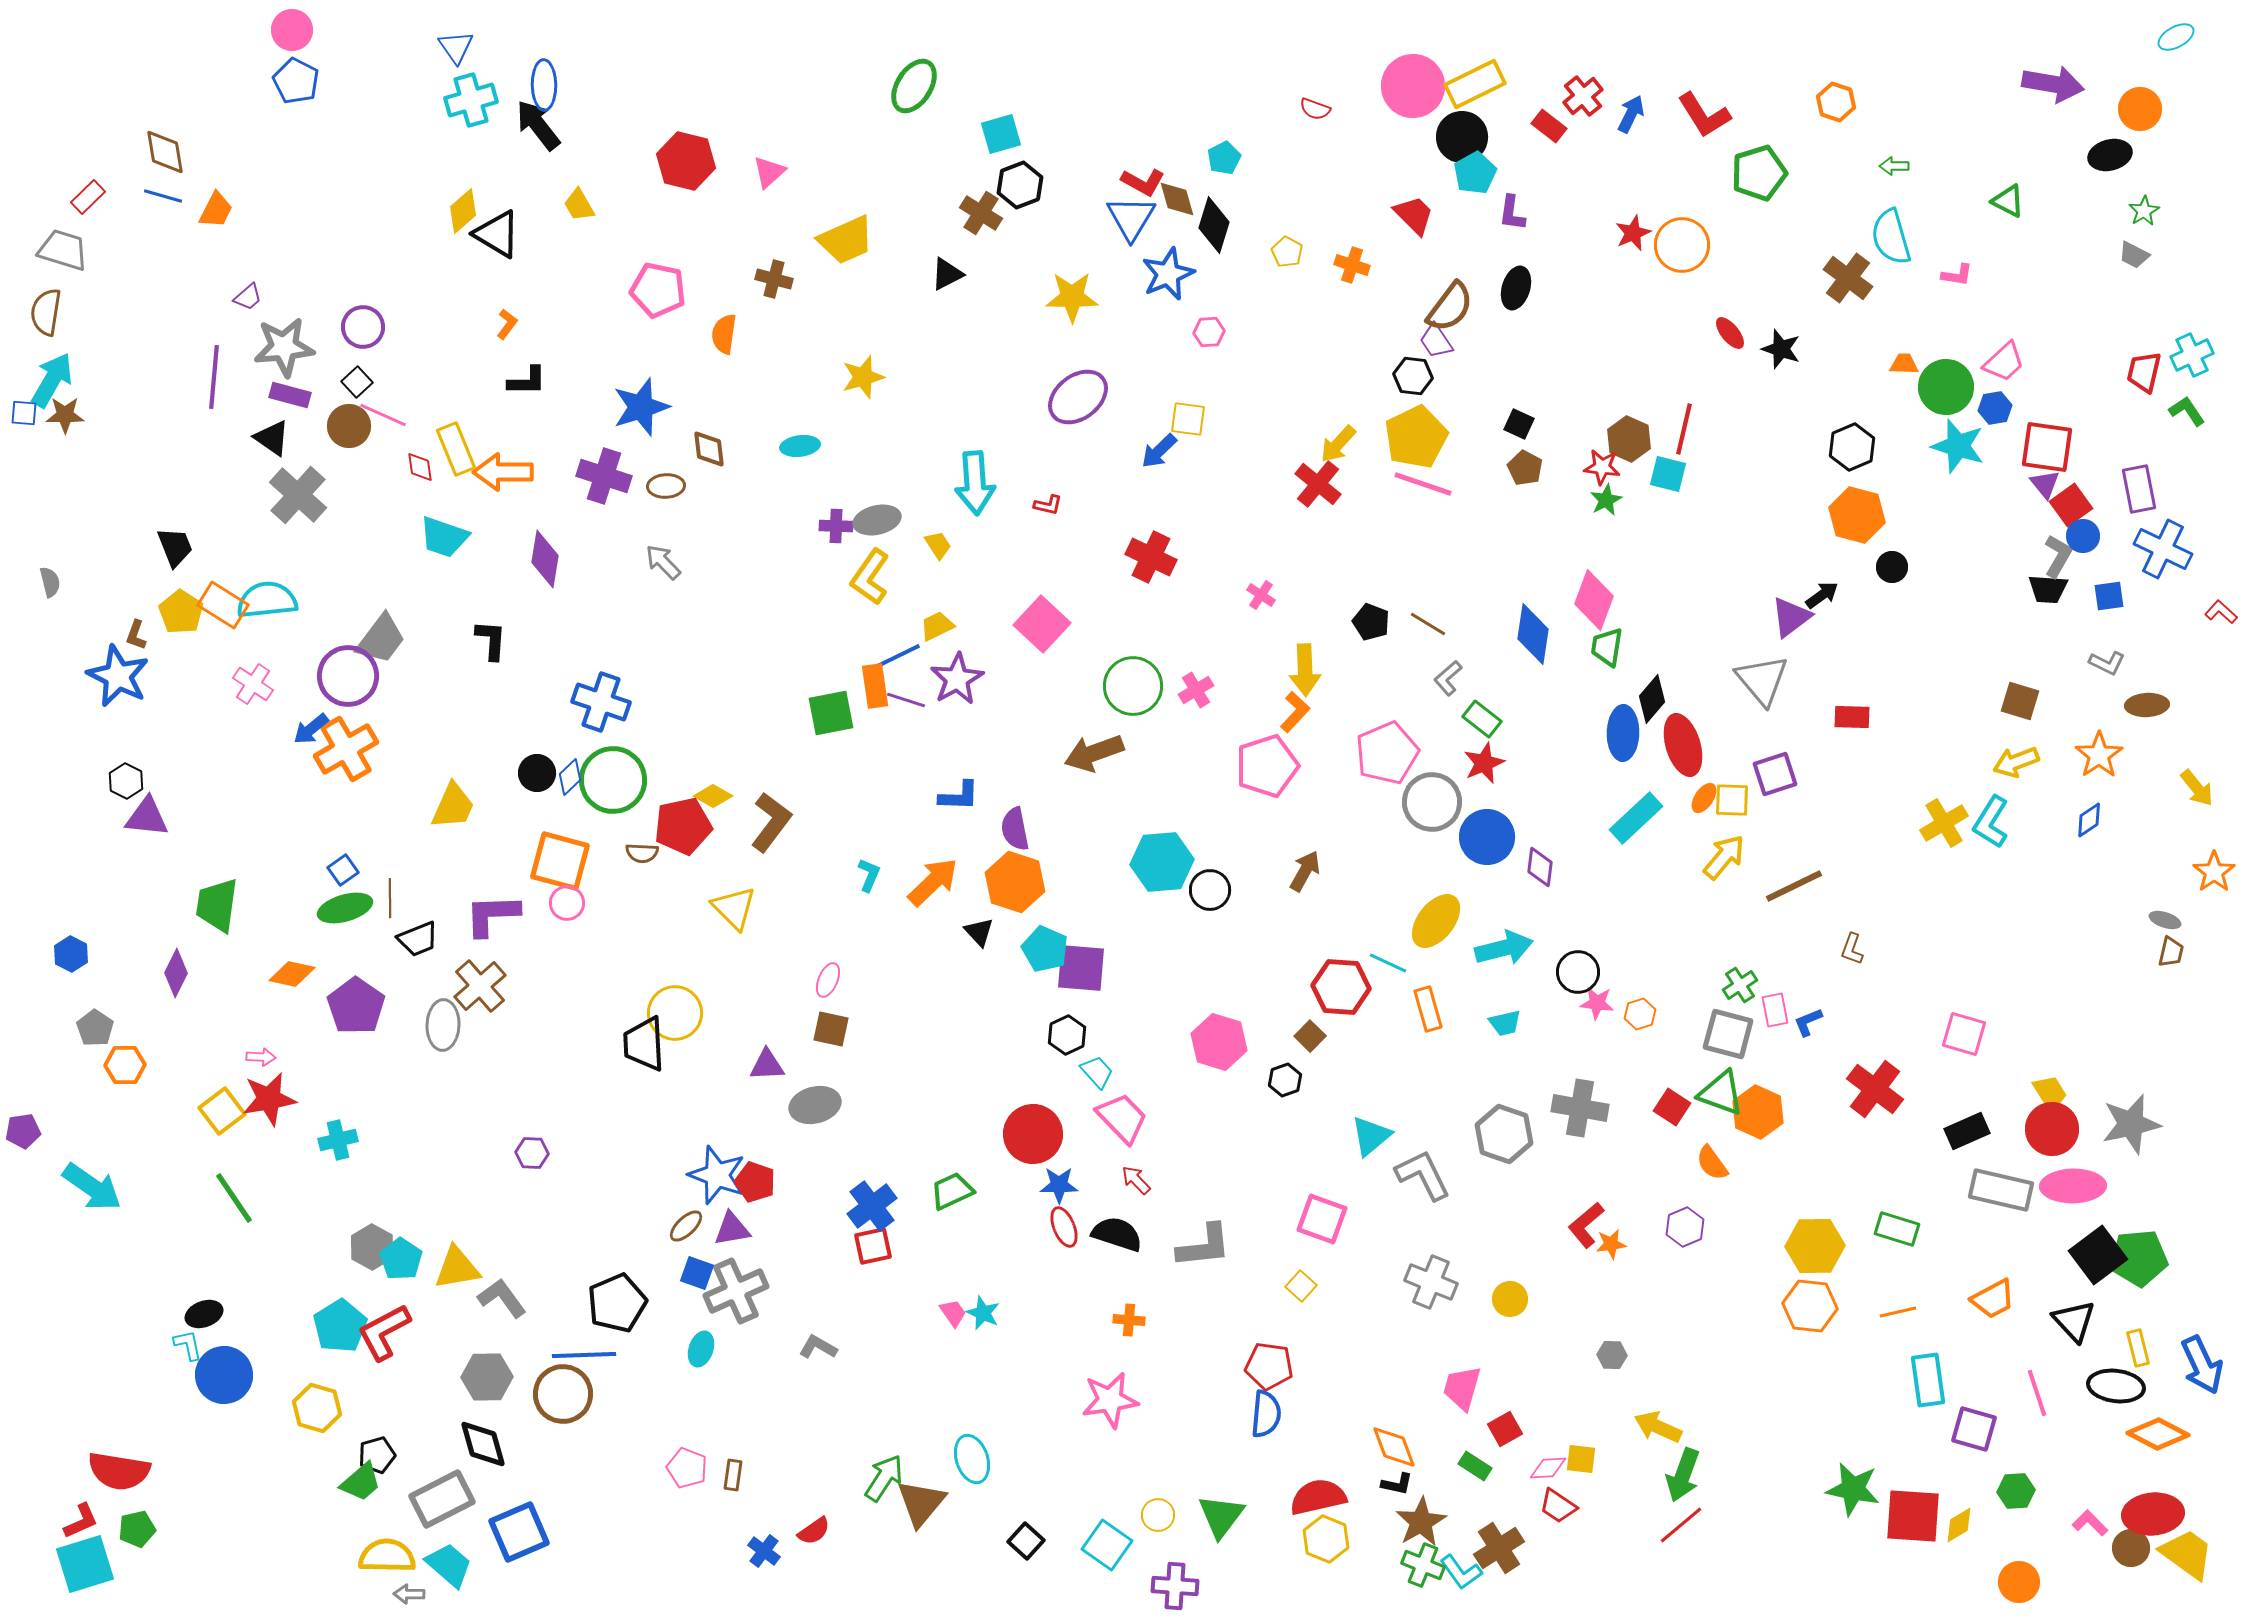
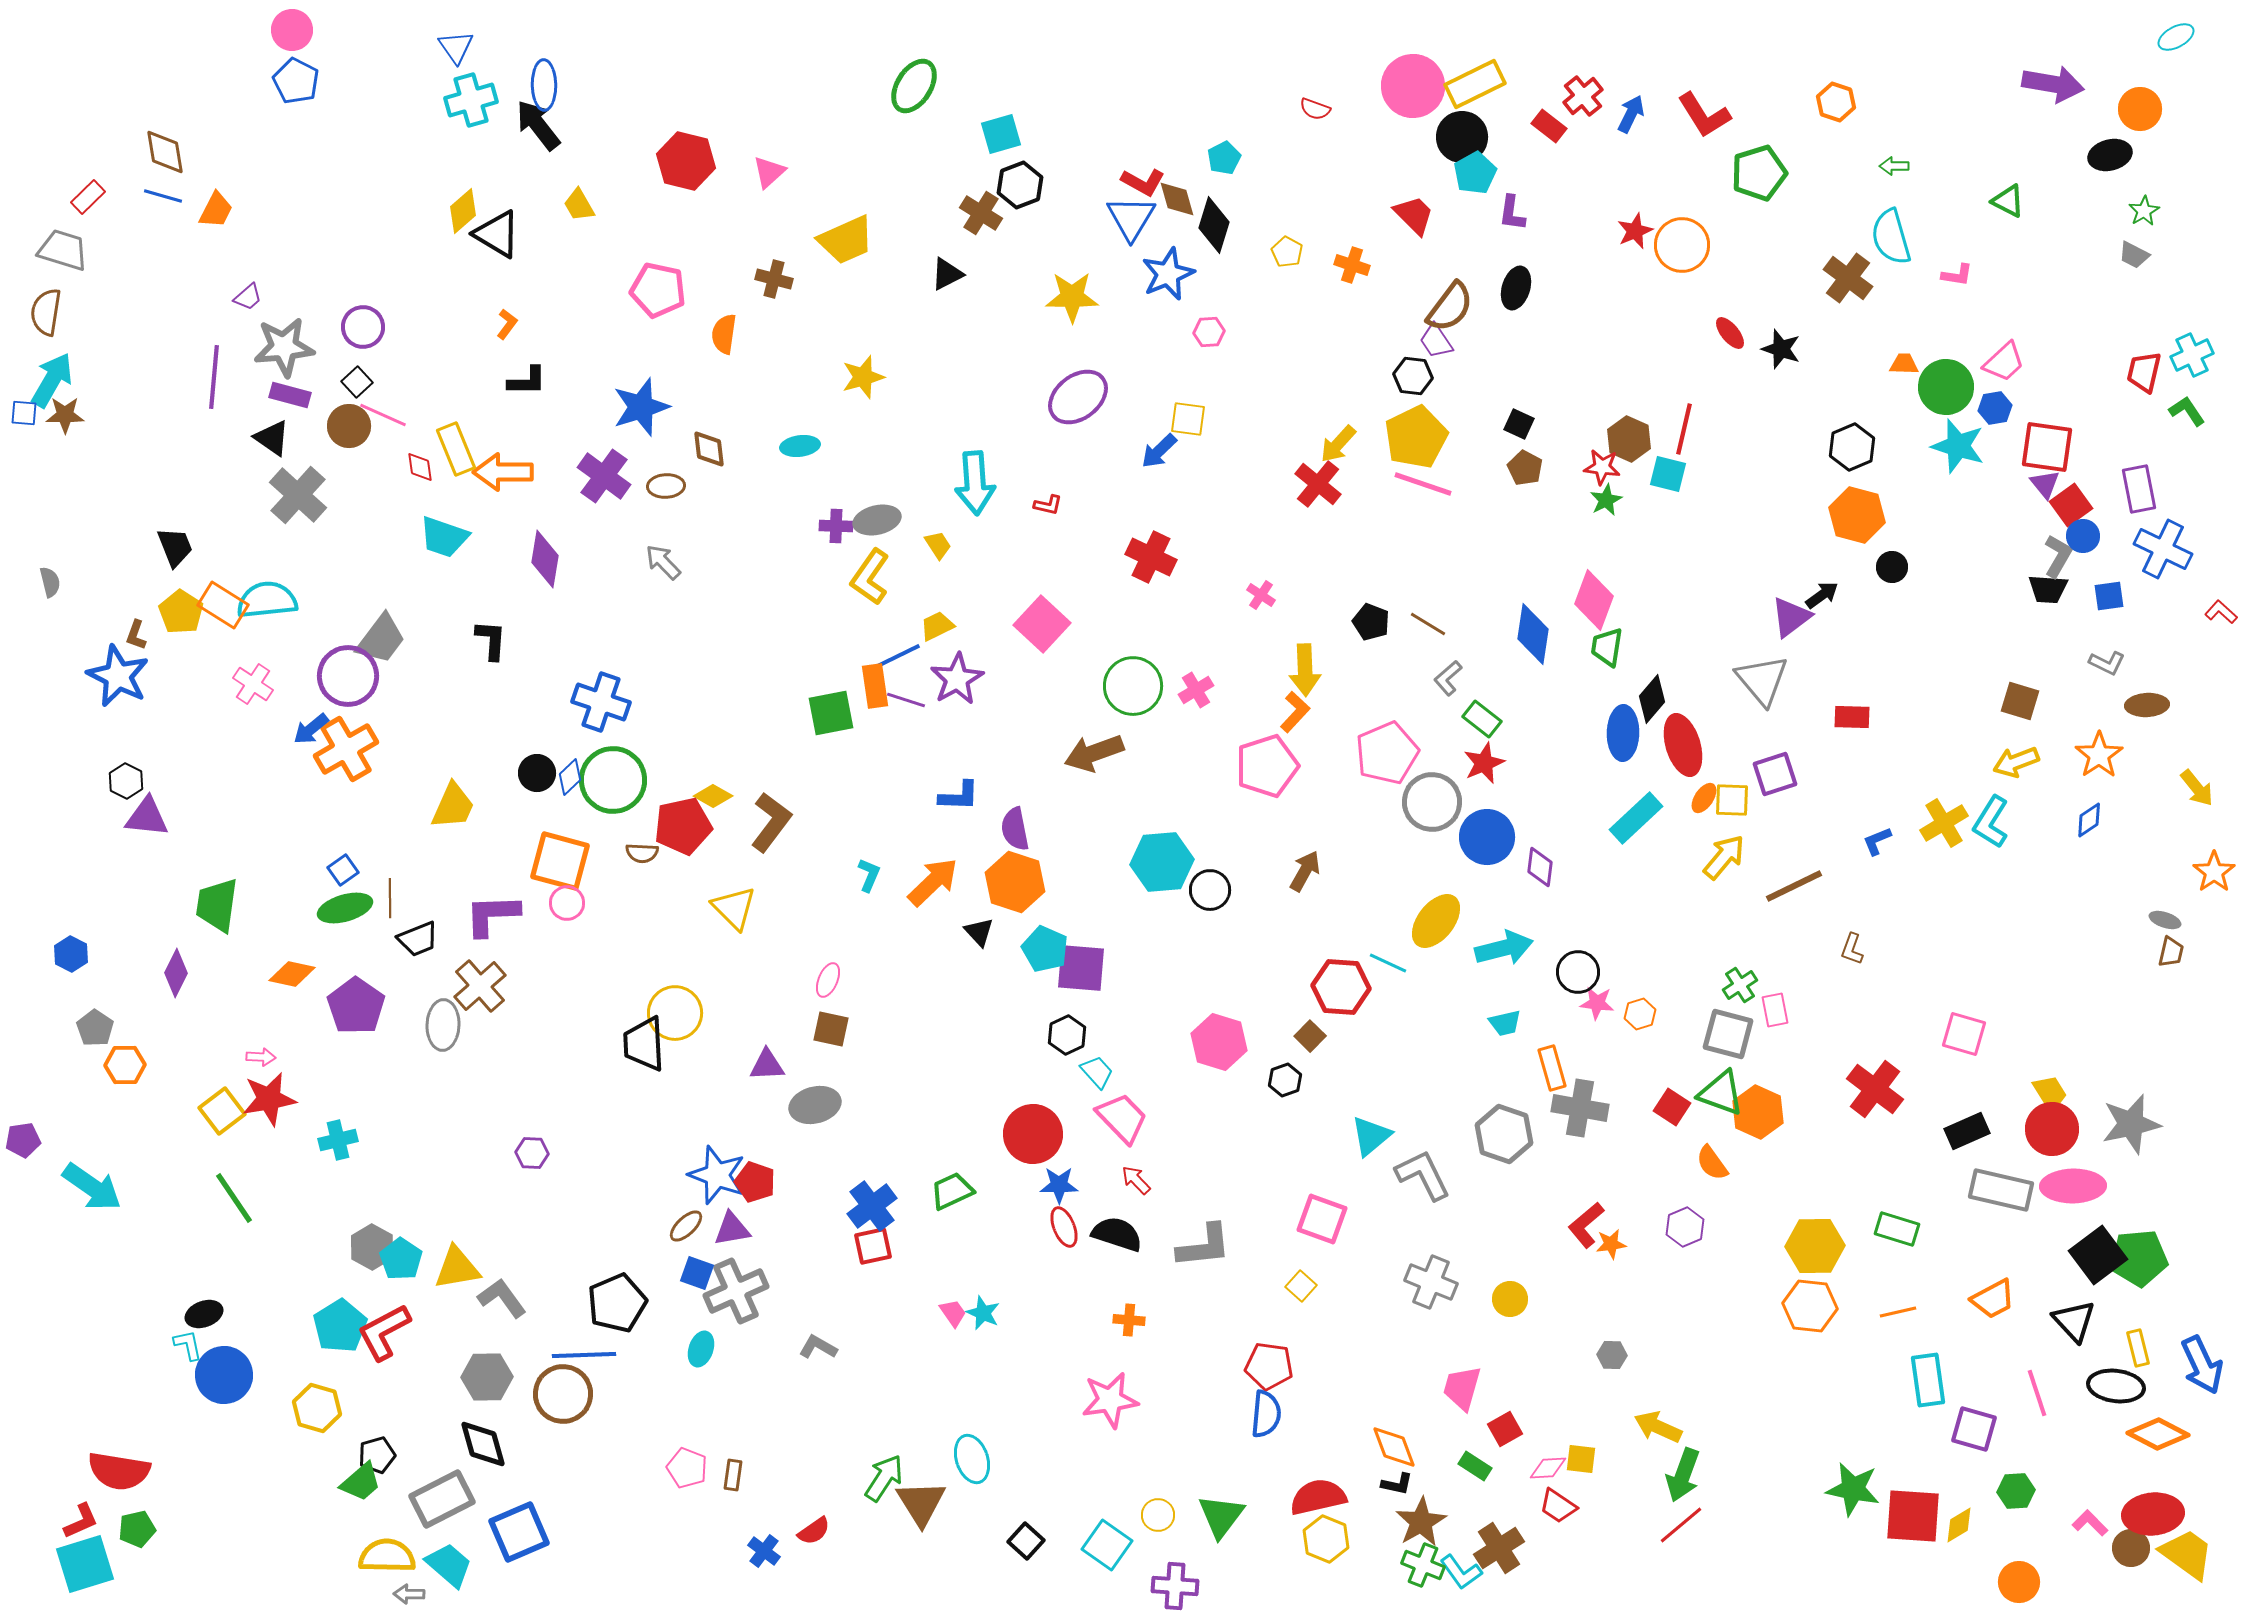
red star at (1633, 233): moved 2 px right, 2 px up
purple cross at (604, 476): rotated 18 degrees clockwise
orange rectangle at (1428, 1009): moved 124 px right, 59 px down
blue L-shape at (1808, 1022): moved 69 px right, 181 px up
purple pentagon at (23, 1131): moved 9 px down
brown triangle at (921, 1503): rotated 12 degrees counterclockwise
